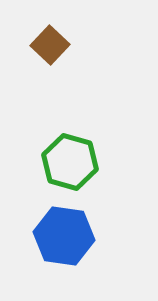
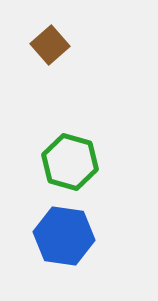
brown square: rotated 6 degrees clockwise
